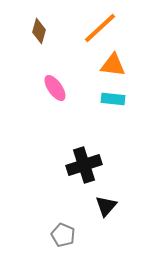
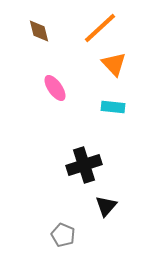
brown diamond: rotated 30 degrees counterclockwise
orange triangle: moved 1 px right, 1 px up; rotated 40 degrees clockwise
cyan rectangle: moved 8 px down
